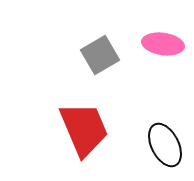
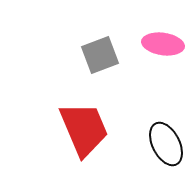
gray square: rotated 9 degrees clockwise
black ellipse: moved 1 px right, 1 px up
